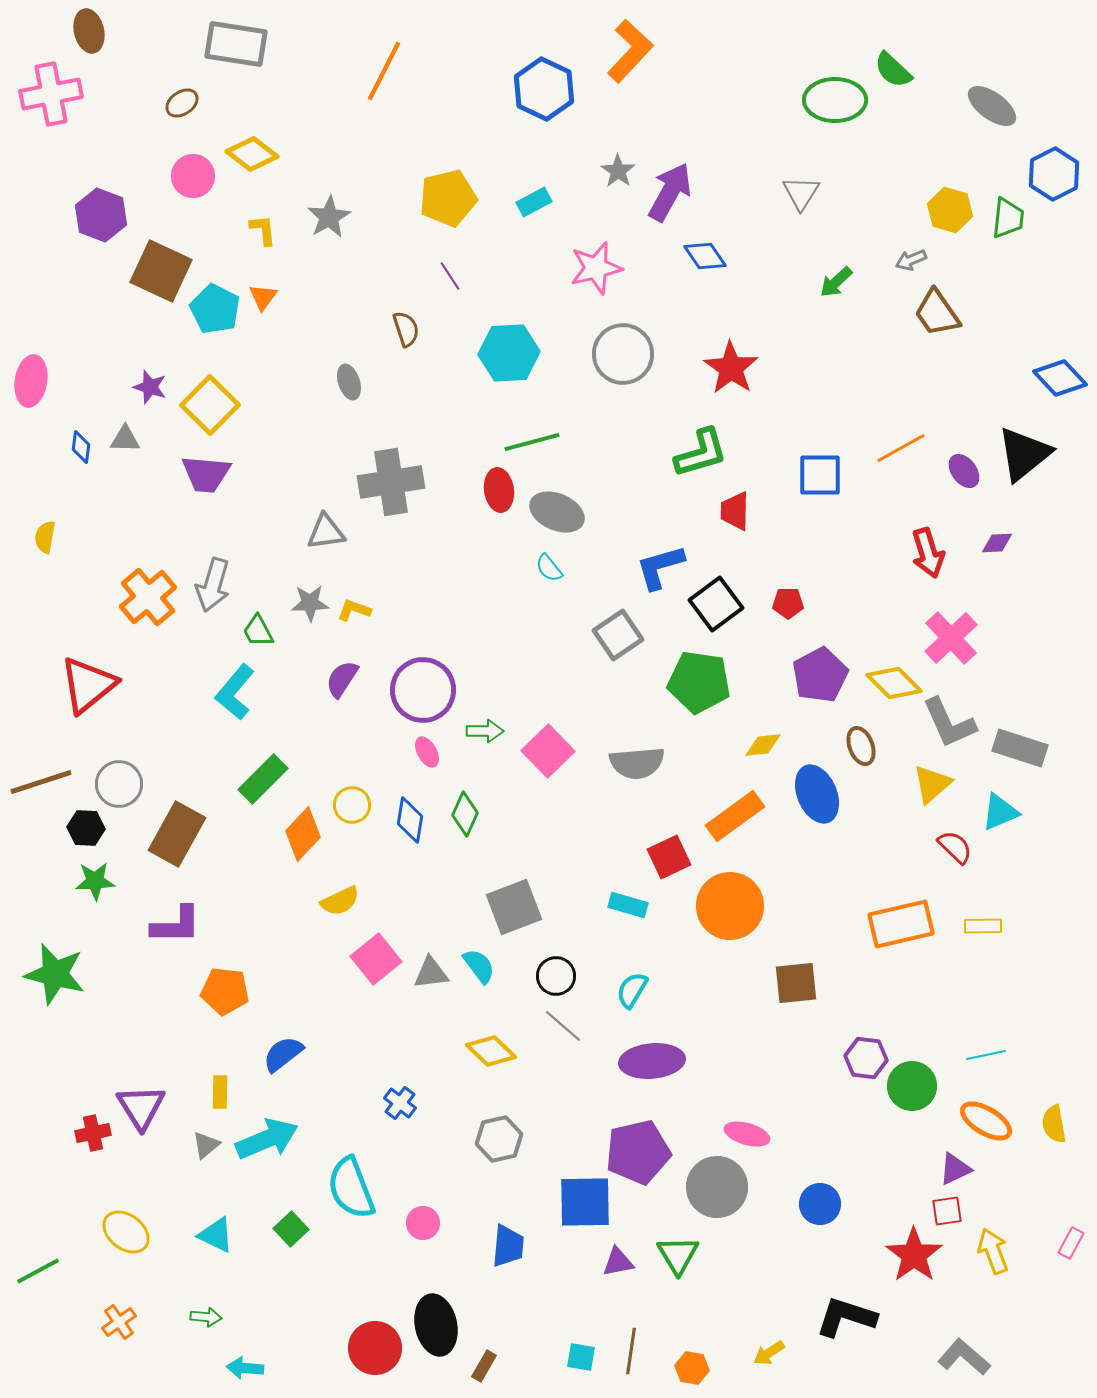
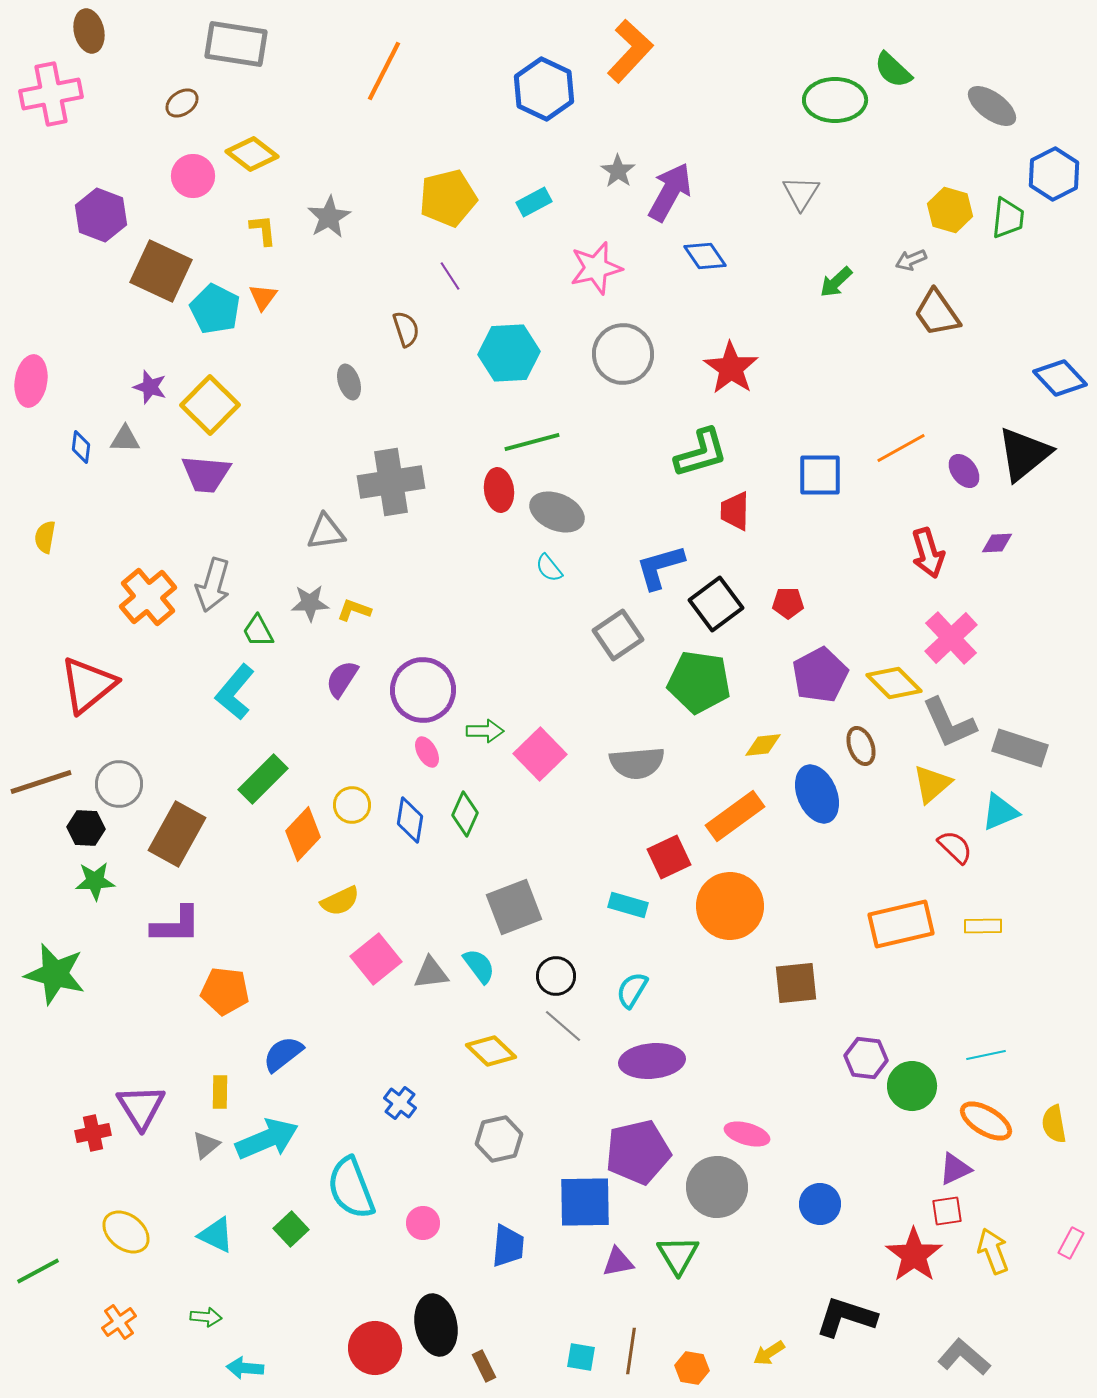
pink square at (548, 751): moved 8 px left, 3 px down
brown rectangle at (484, 1366): rotated 56 degrees counterclockwise
